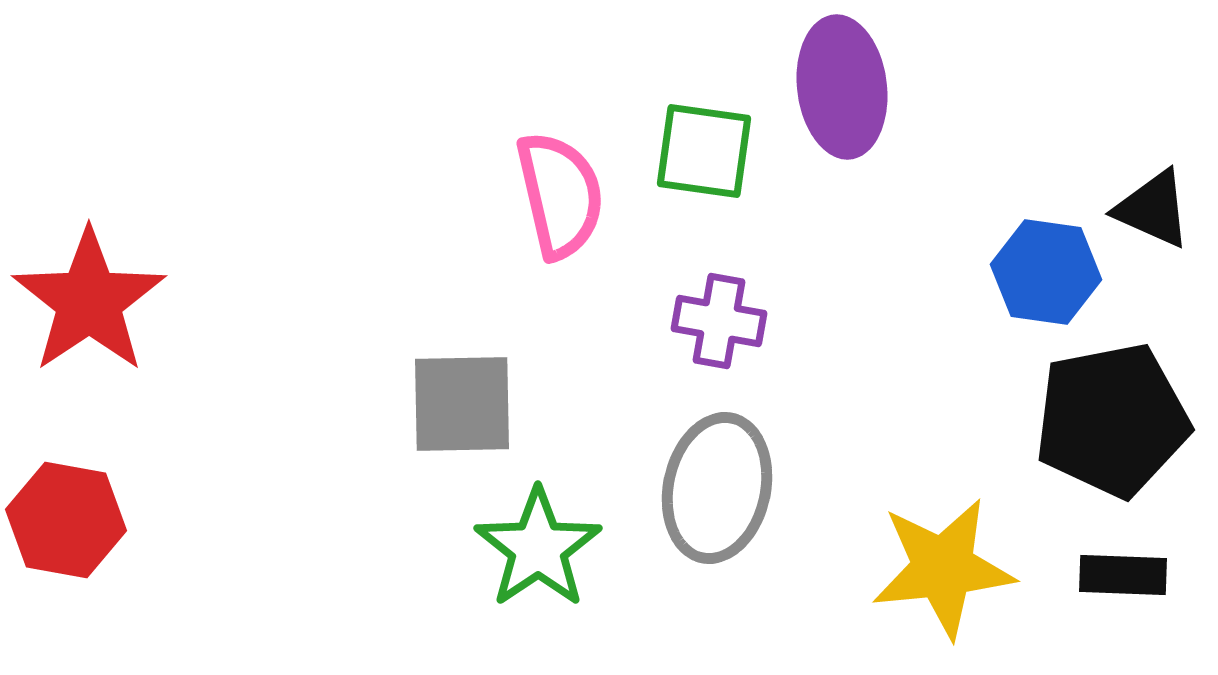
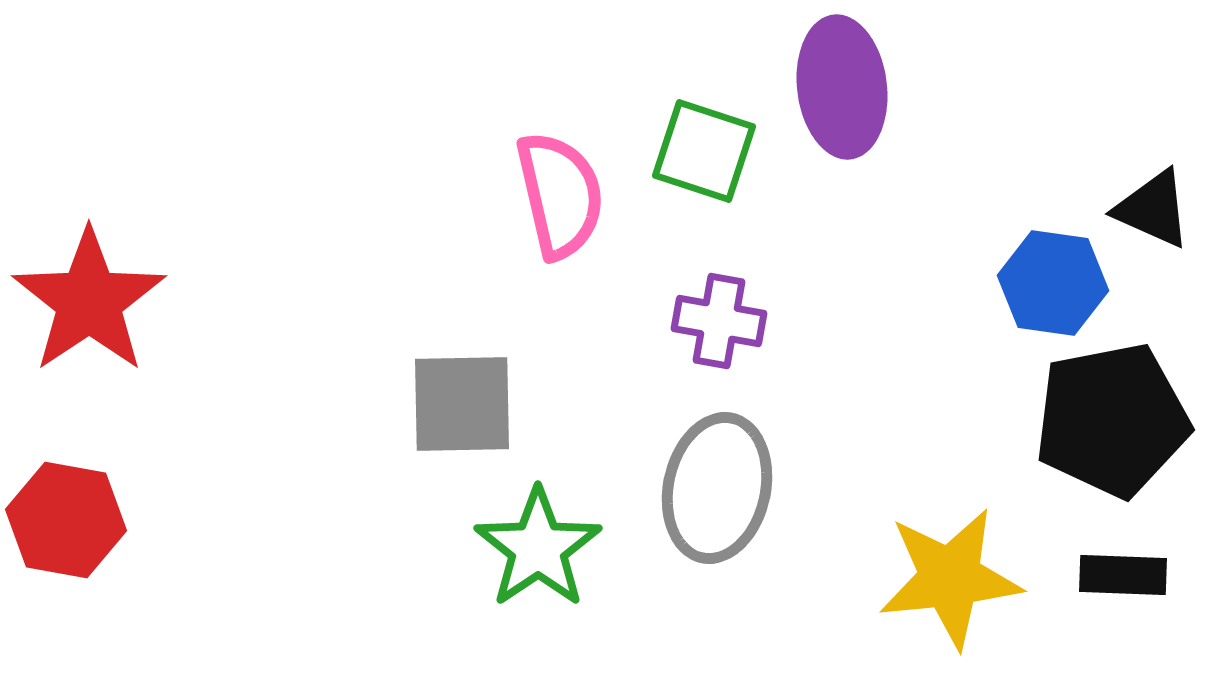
green square: rotated 10 degrees clockwise
blue hexagon: moved 7 px right, 11 px down
yellow star: moved 7 px right, 10 px down
